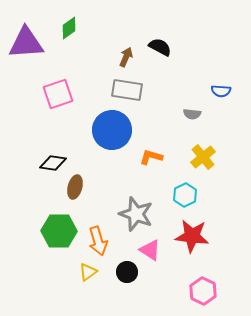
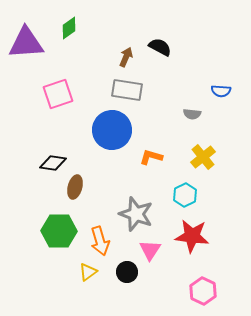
orange arrow: moved 2 px right
pink triangle: rotated 30 degrees clockwise
